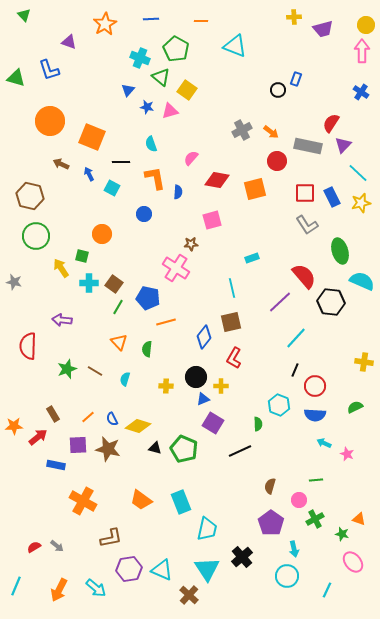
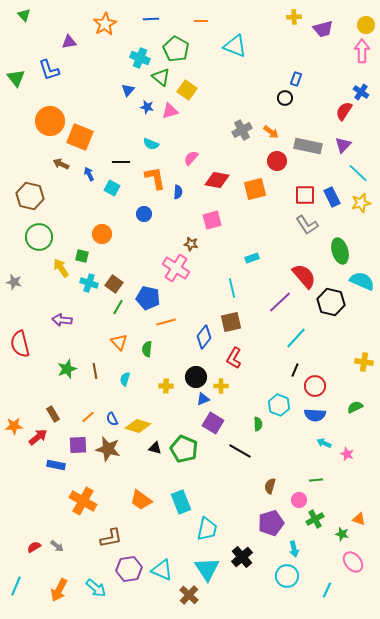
purple triangle at (69, 42): rotated 28 degrees counterclockwise
green triangle at (16, 78): rotated 36 degrees clockwise
black circle at (278, 90): moved 7 px right, 8 px down
red semicircle at (331, 123): moved 13 px right, 12 px up
orange square at (92, 137): moved 12 px left
cyan semicircle at (151, 144): rotated 49 degrees counterclockwise
red square at (305, 193): moved 2 px down
green circle at (36, 236): moved 3 px right, 1 px down
brown star at (191, 244): rotated 16 degrees clockwise
cyan cross at (89, 283): rotated 18 degrees clockwise
black hexagon at (331, 302): rotated 8 degrees clockwise
red semicircle at (28, 346): moved 8 px left, 2 px up; rotated 16 degrees counterclockwise
brown line at (95, 371): rotated 49 degrees clockwise
black line at (240, 451): rotated 55 degrees clockwise
purple pentagon at (271, 523): rotated 20 degrees clockwise
